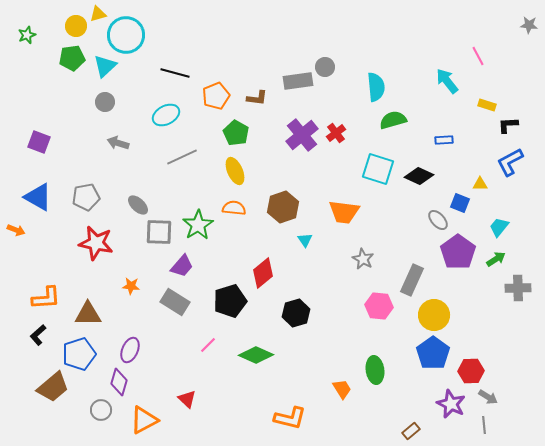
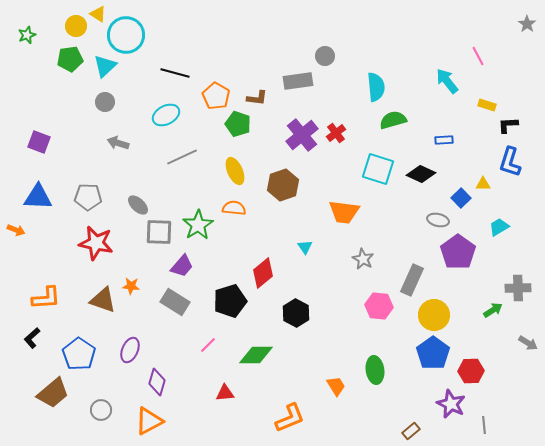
yellow triangle at (98, 14): rotated 48 degrees clockwise
gray star at (529, 25): moved 2 px left, 1 px up; rotated 30 degrees clockwise
green pentagon at (72, 58): moved 2 px left, 1 px down
gray circle at (325, 67): moved 11 px up
orange pentagon at (216, 96): rotated 20 degrees counterclockwise
green pentagon at (236, 133): moved 2 px right, 9 px up; rotated 10 degrees counterclockwise
blue L-shape at (510, 162): rotated 44 degrees counterclockwise
black diamond at (419, 176): moved 2 px right, 2 px up
yellow triangle at (480, 184): moved 3 px right
blue triangle at (38, 197): rotated 28 degrees counterclockwise
gray pentagon at (86, 197): moved 2 px right; rotated 12 degrees clockwise
blue square at (460, 203): moved 1 px right, 5 px up; rotated 24 degrees clockwise
brown hexagon at (283, 207): moved 22 px up
gray ellipse at (438, 220): rotated 35 degrees counterclockwise
cyan trapezoid at (499, 227): rotated 20 degrees clockwise
cyan triangle at (305, 240): moved 7 px down
green arrow at (496, 259): moved 3 px left, 51 px down
black hexagon at (296, 313): rotated 16 degrees counterclockwise
brown triangle at (88, 314): moved 15 px right, 14 px up; rotated 20 degrees clockwise
black L-shape at (38, 335): moved 6 px left, 3 px down
blue pentagon at (79, 354): rotated 20 degrees counterclockwise
green diamond at (256, 355): rotated 24 degrees counterclockwise
purple diamond at (119, 382): moved 38 px right
brown trapezoid at (53, 387): moved 6 px down
orange trapezoid at (342, 389): moved 6 px left, 3 px up
gray arrow at (488, 397): moved 40 px right, 54 px up
red triangle at (187, 399): moved 38 px right, 6 px up; rotated 48 degrees counterclockwise
orange L-shape at (290, 418): rotated 36 degrees counterclockwise
orange triangle at (144, 420): moved 5 px right, 1 px down
